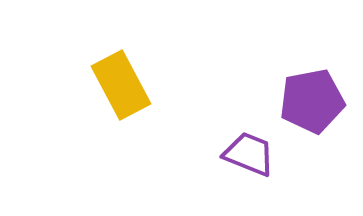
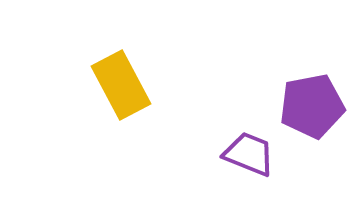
purple pentagon: moved 5 px down
